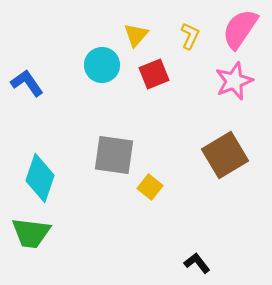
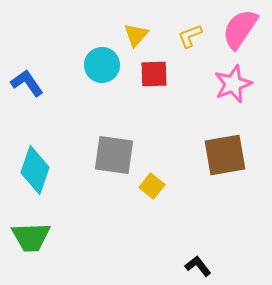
yellow L-shape: rotated 136 degrees counterclockwise
red square: rotated 20 degrees clockwise
pink star: moved 1 px left, 3 px down
brown square: rotated 21 degrees clockwise
cyan diamond: moved 5 px left, 8 px up
yellow square: moved 2 px right, 1 px up
green trapezoid: moved 4 px down; rotated 9 degrees counterclockwise
black L-shape: moved 1 px right, 3 px down
